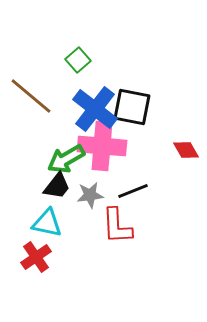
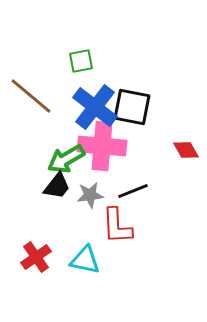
green square: moved 3 px right, 1 px down; rotated 30 degrees clockwise
blue cross: moved 2 px up
cyan triangle: moved 38 px right, 37 px down
